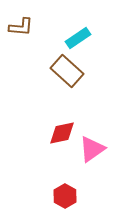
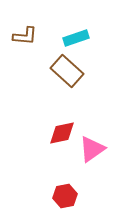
brown L-shape: moved 4 px right, 9 px down
cyan rectangle: moved 2 px left; rotated 15 degrees clockwise
red hexagon: rotated 20 degrees clockwise
